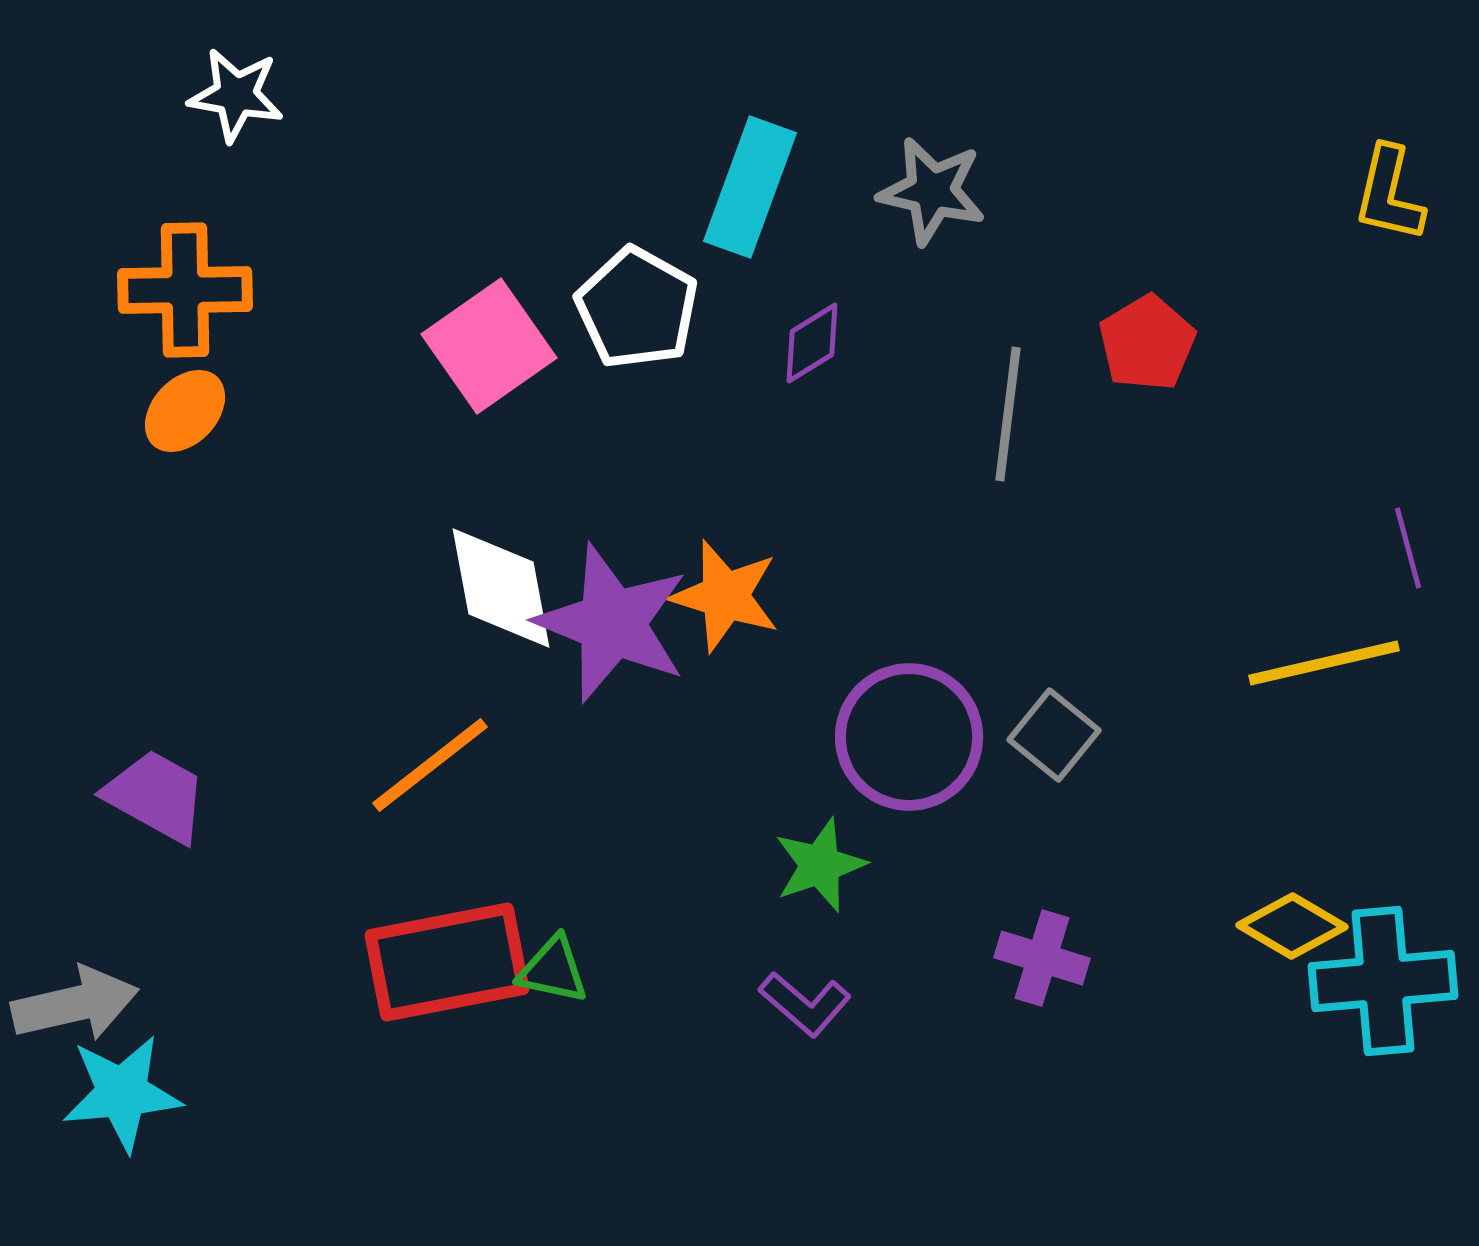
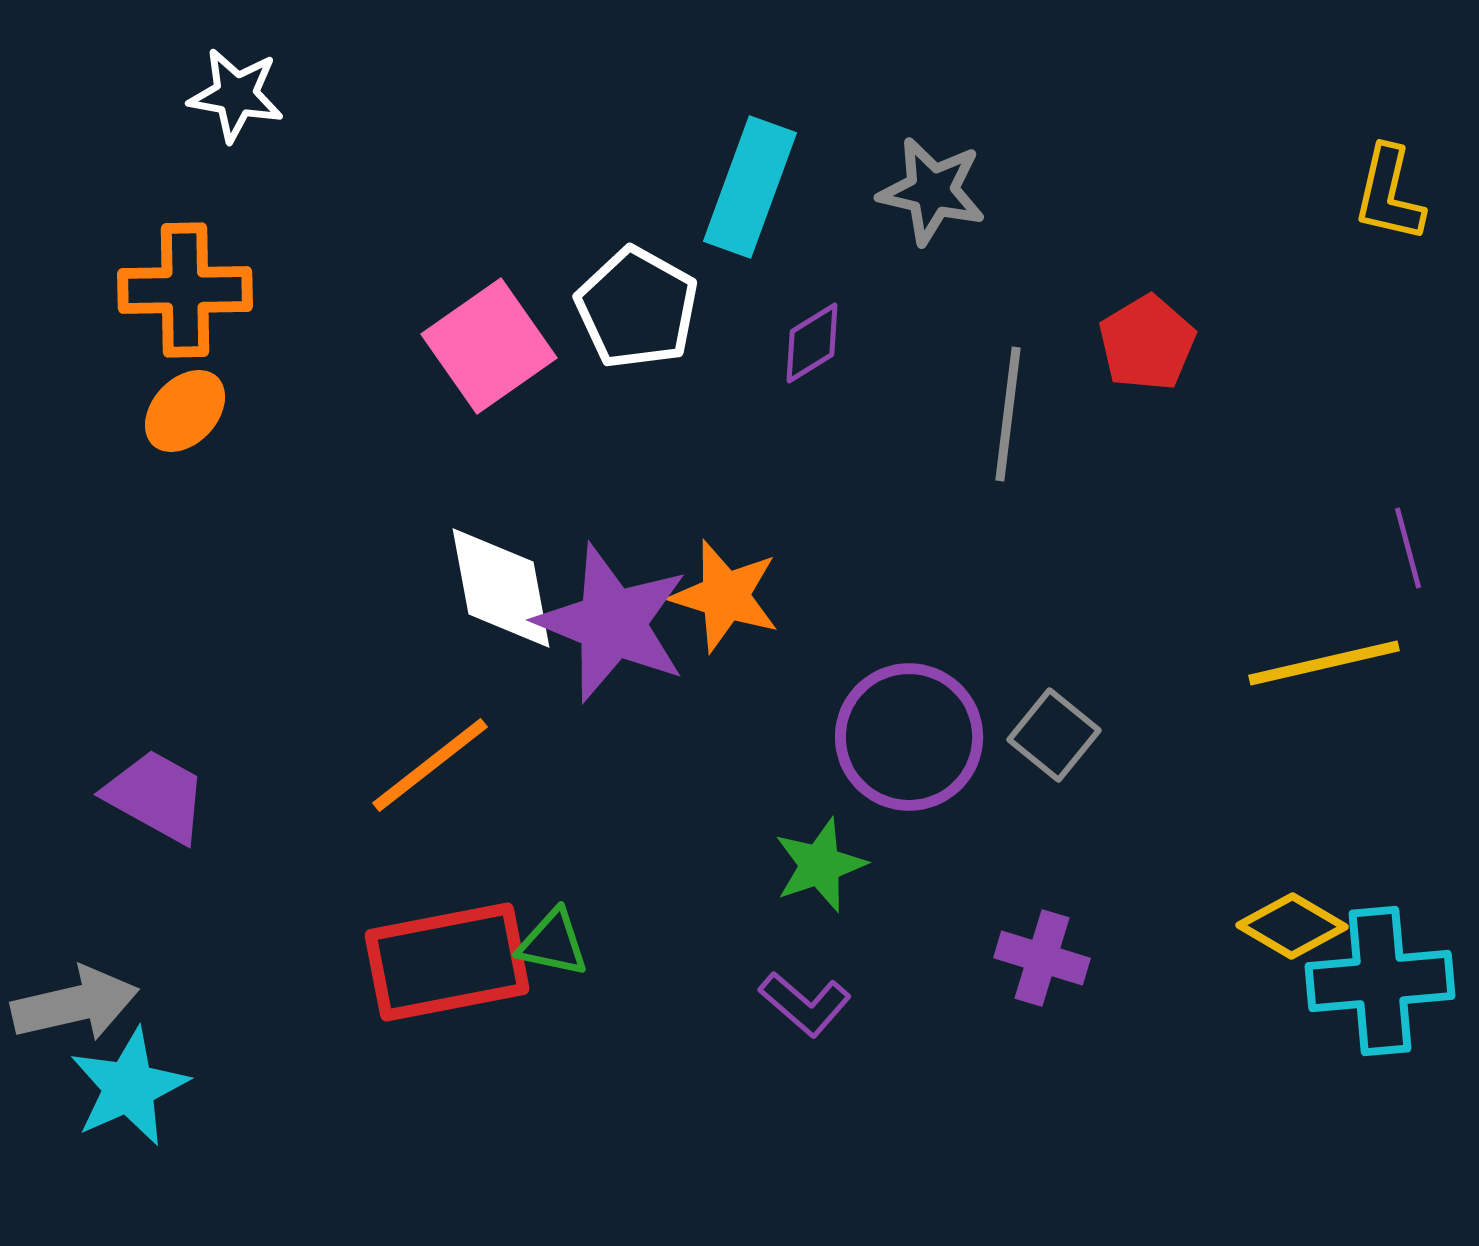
green triangle: moved 27 px up
cyan cross: moved 3 px left
cyan star: moved 7 px right, 6 px up; rotated 19 degrees counterclockwise
